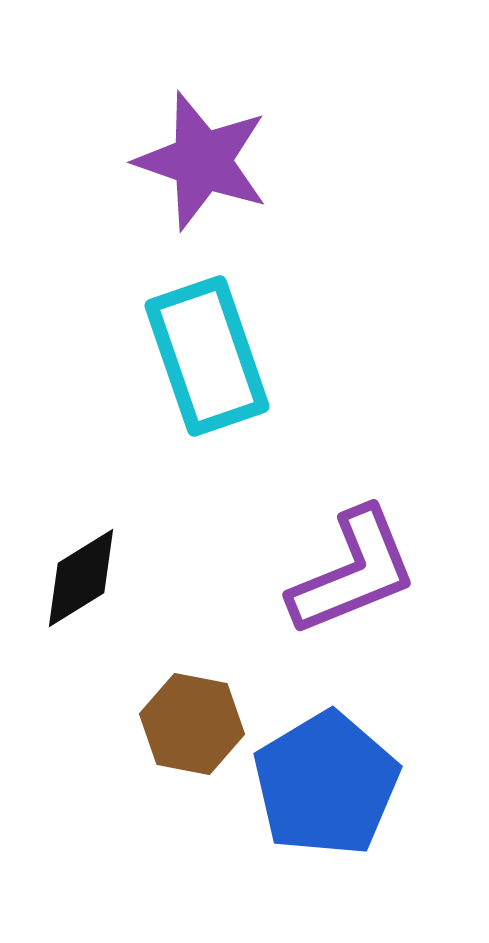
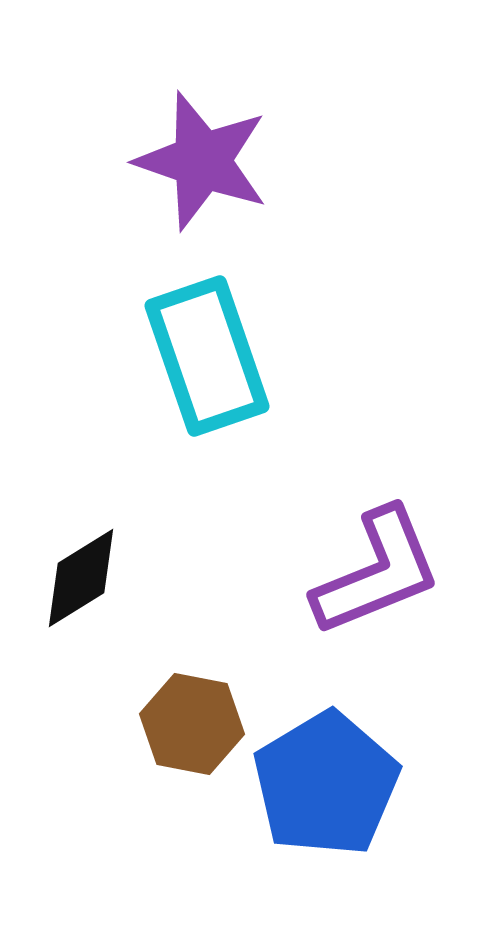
purple L-shape: moved 24 px right
